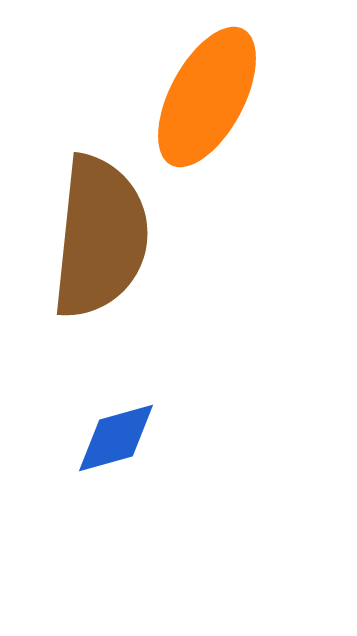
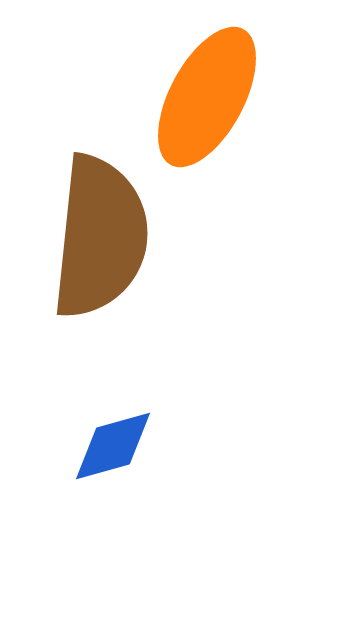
blue diamond: moved 3 px left, 8 px down
